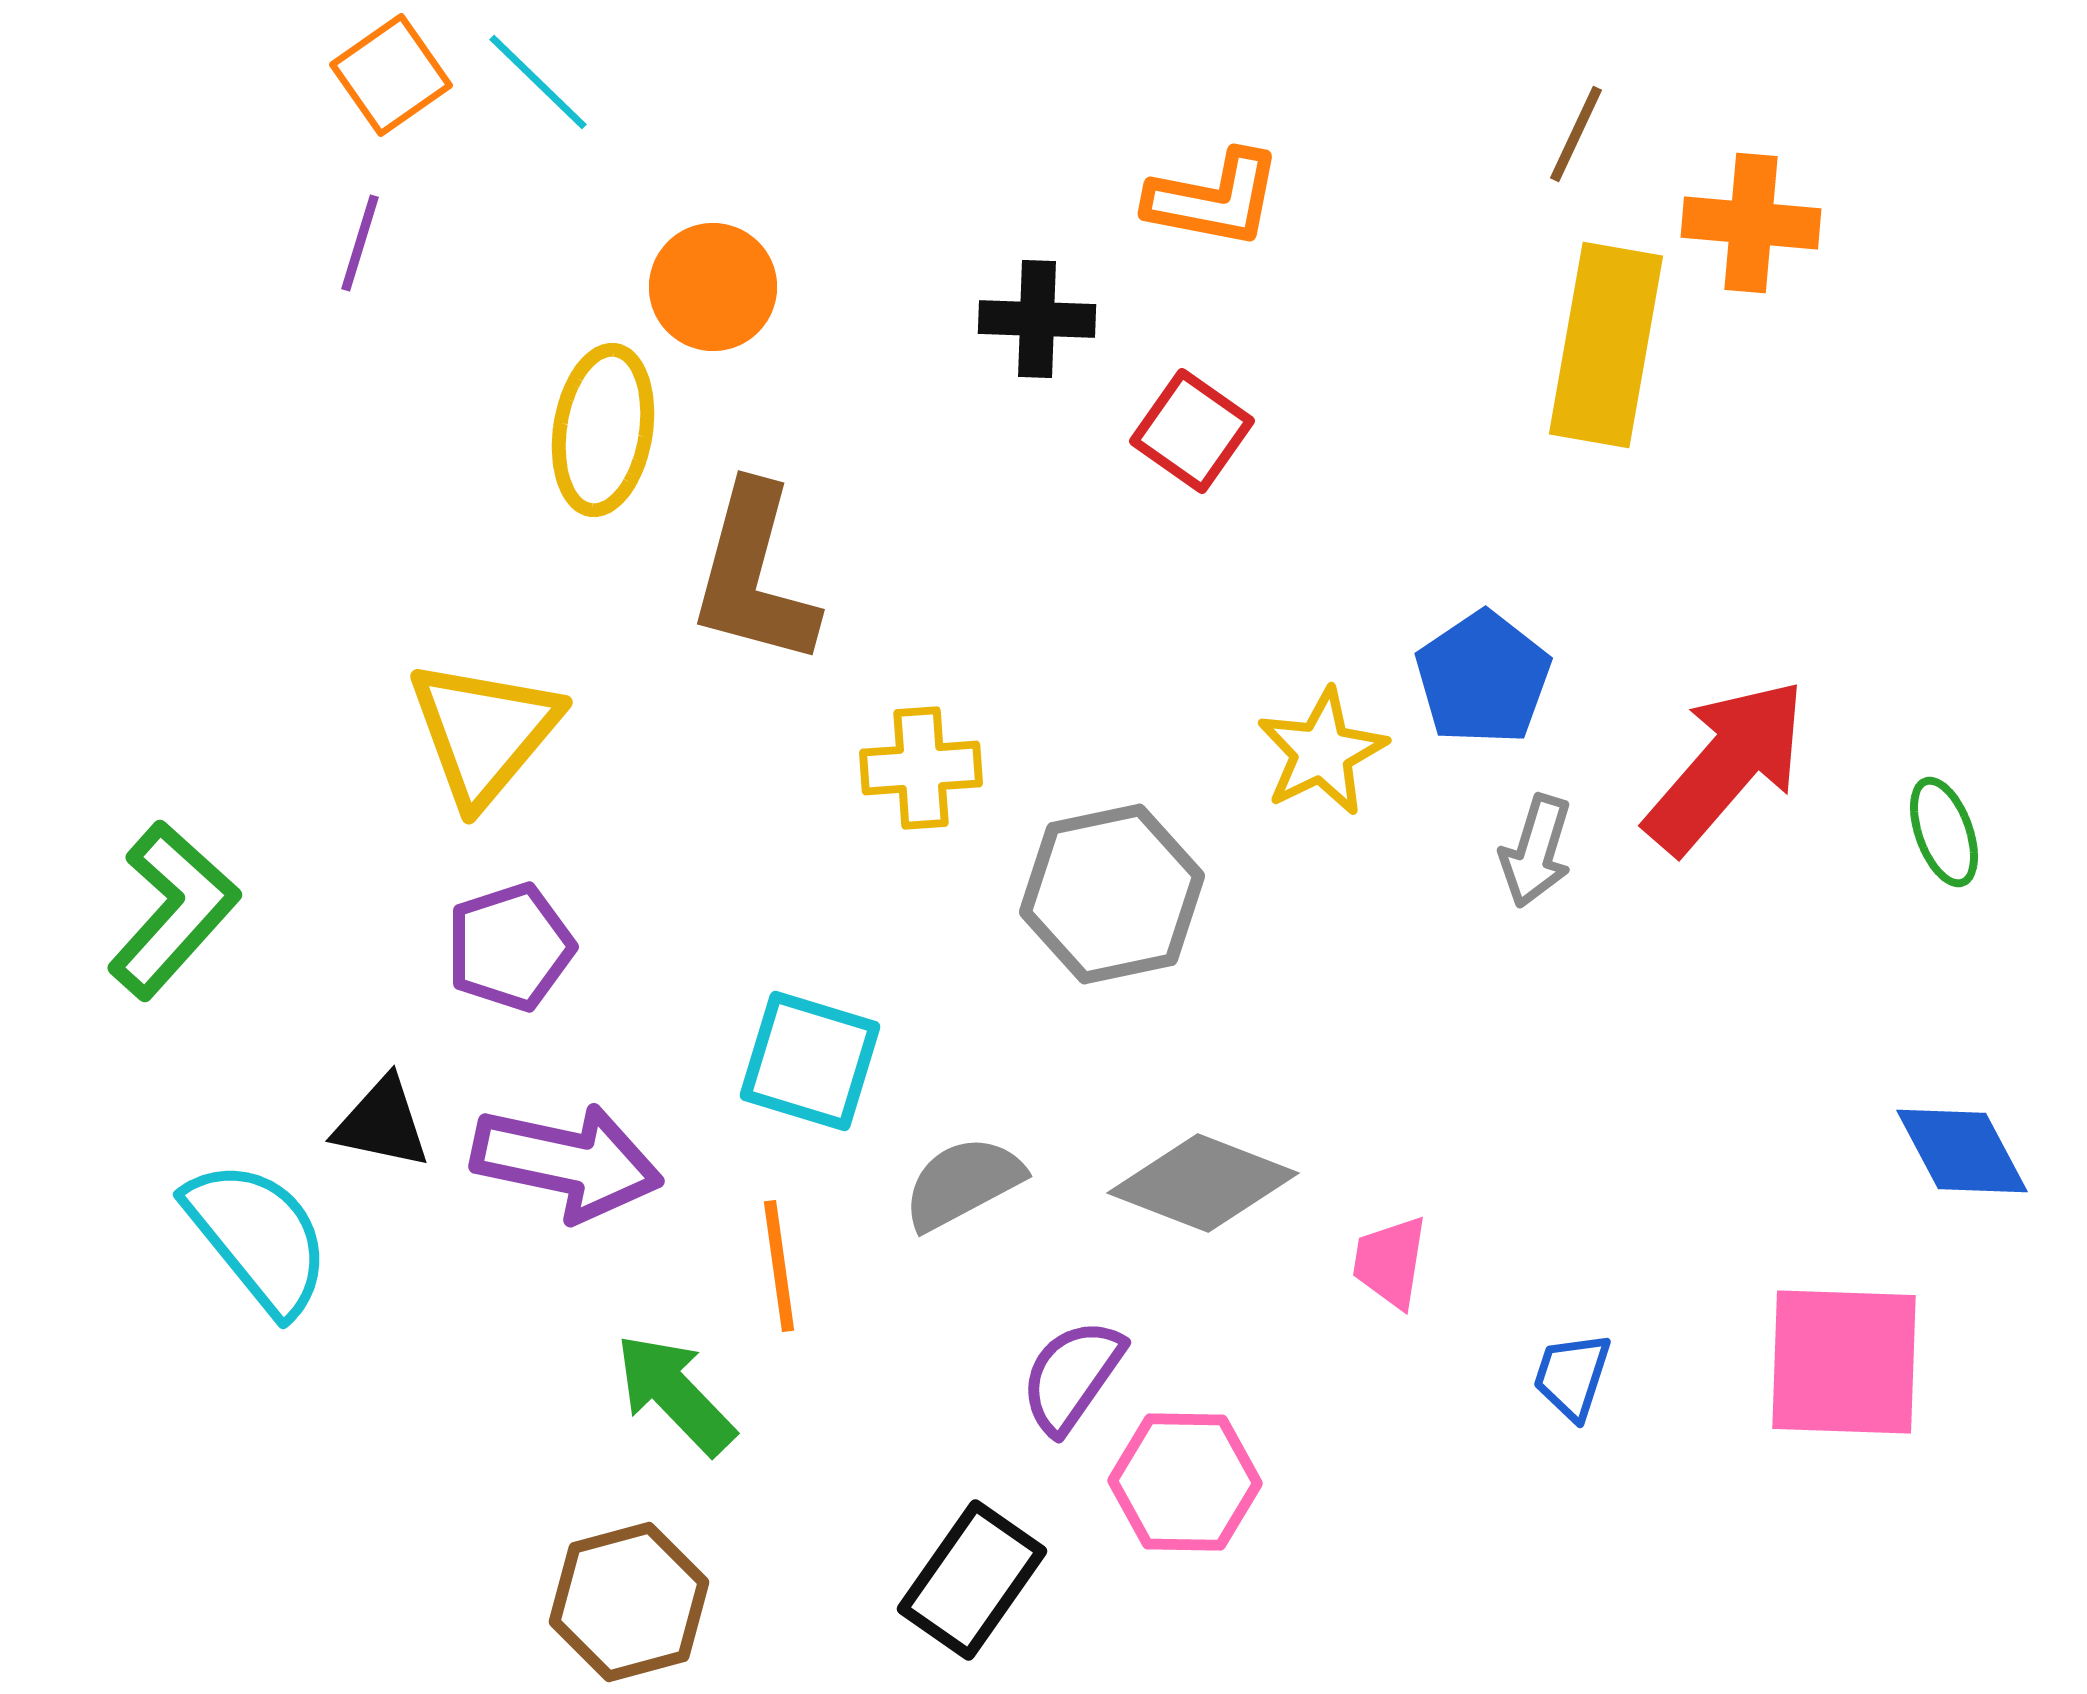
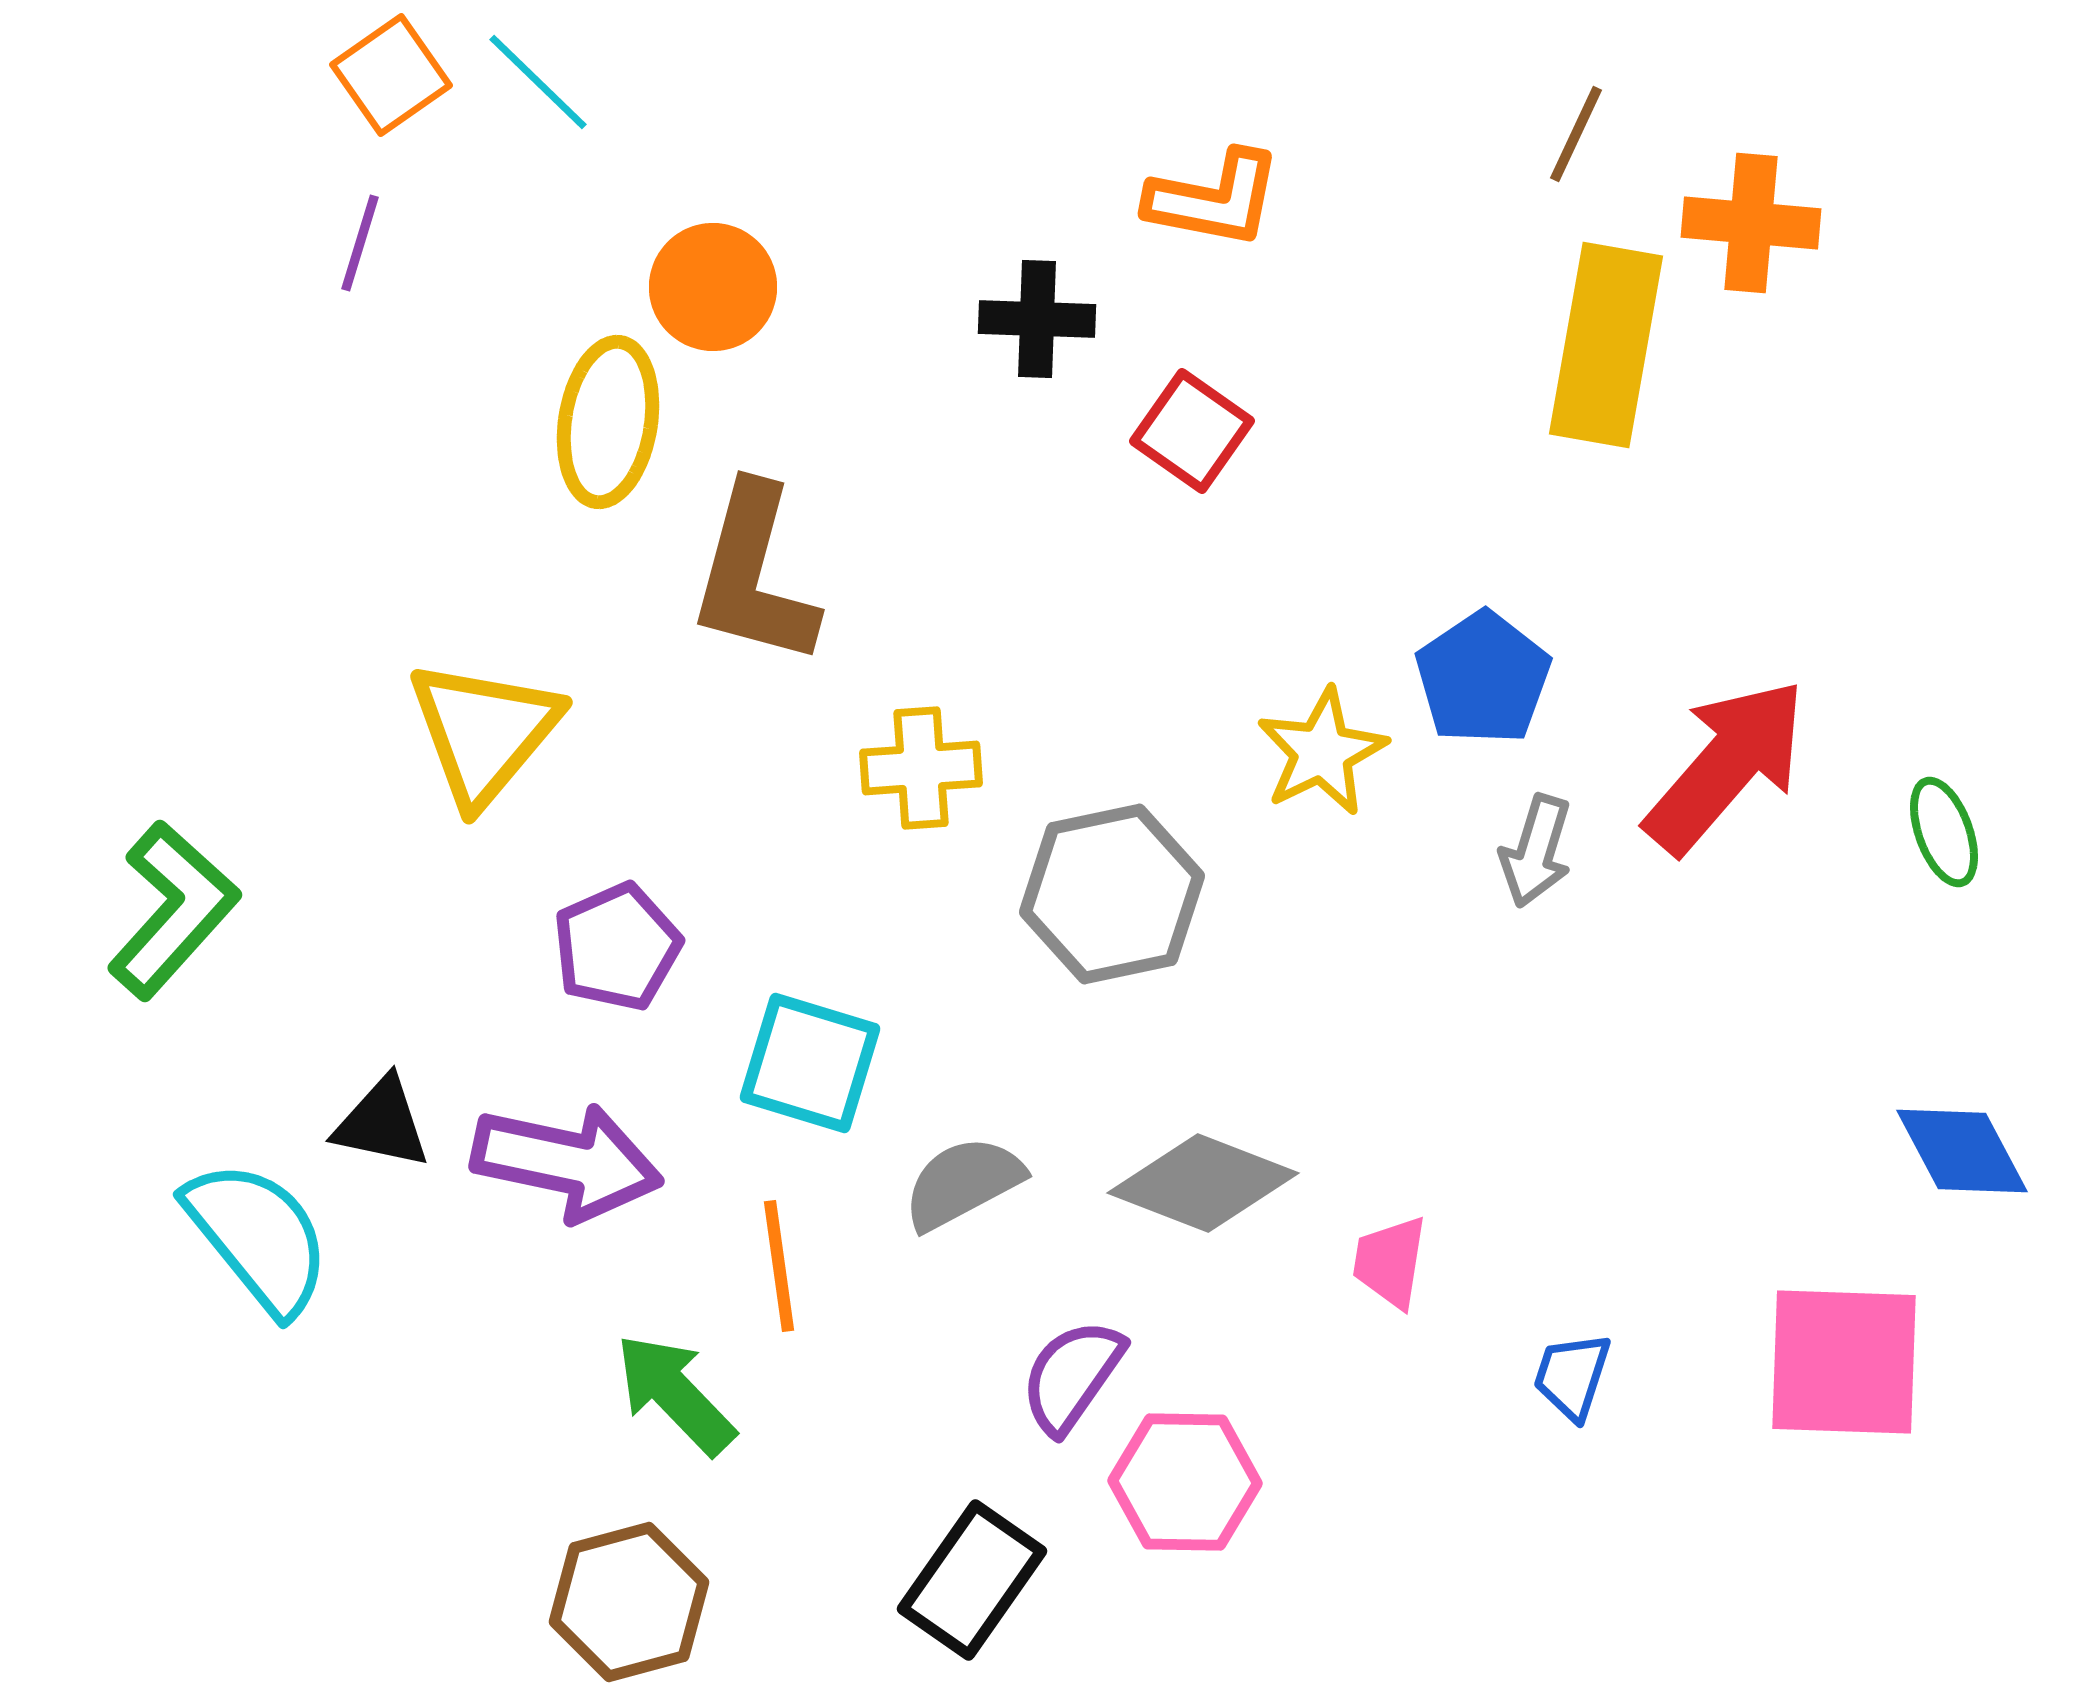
yellow ellipse: moved 5 px right, 8 px up
purple pentagon: moved 107 px right; rotated 6 degrees counterclockwise
cyan square: moved 2 px down
